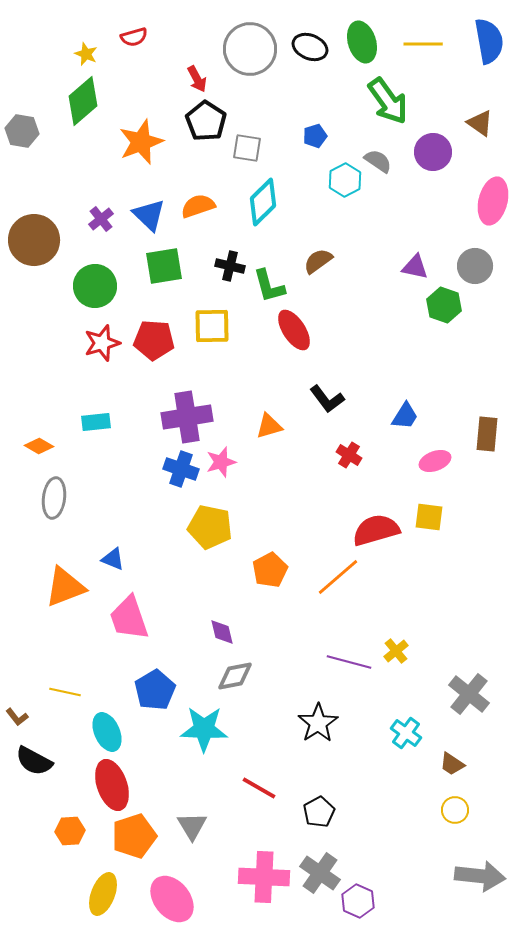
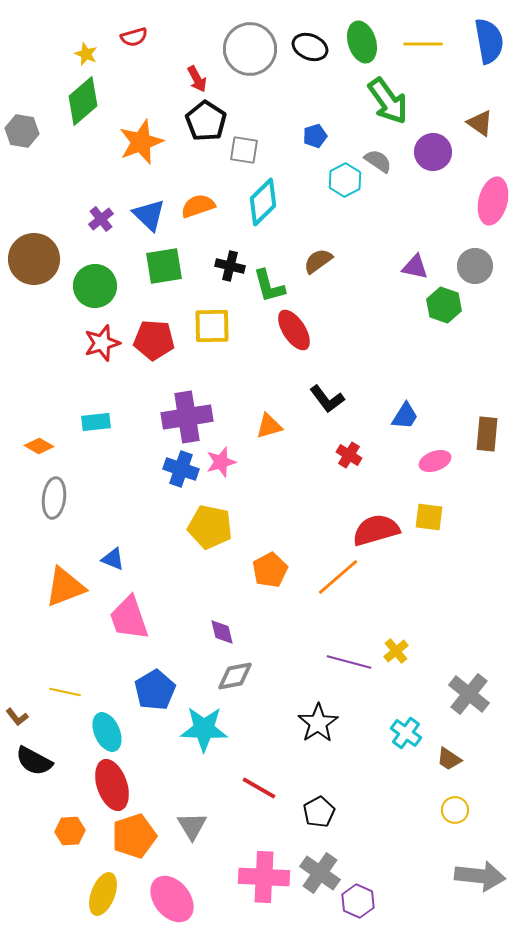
gray square at (247, 148): moved 3 px left, 2 px down
brown circle at (34, 240): moved 19 px down
brown trapezoid at (452, 764): moved 3 px left, 5 px up
